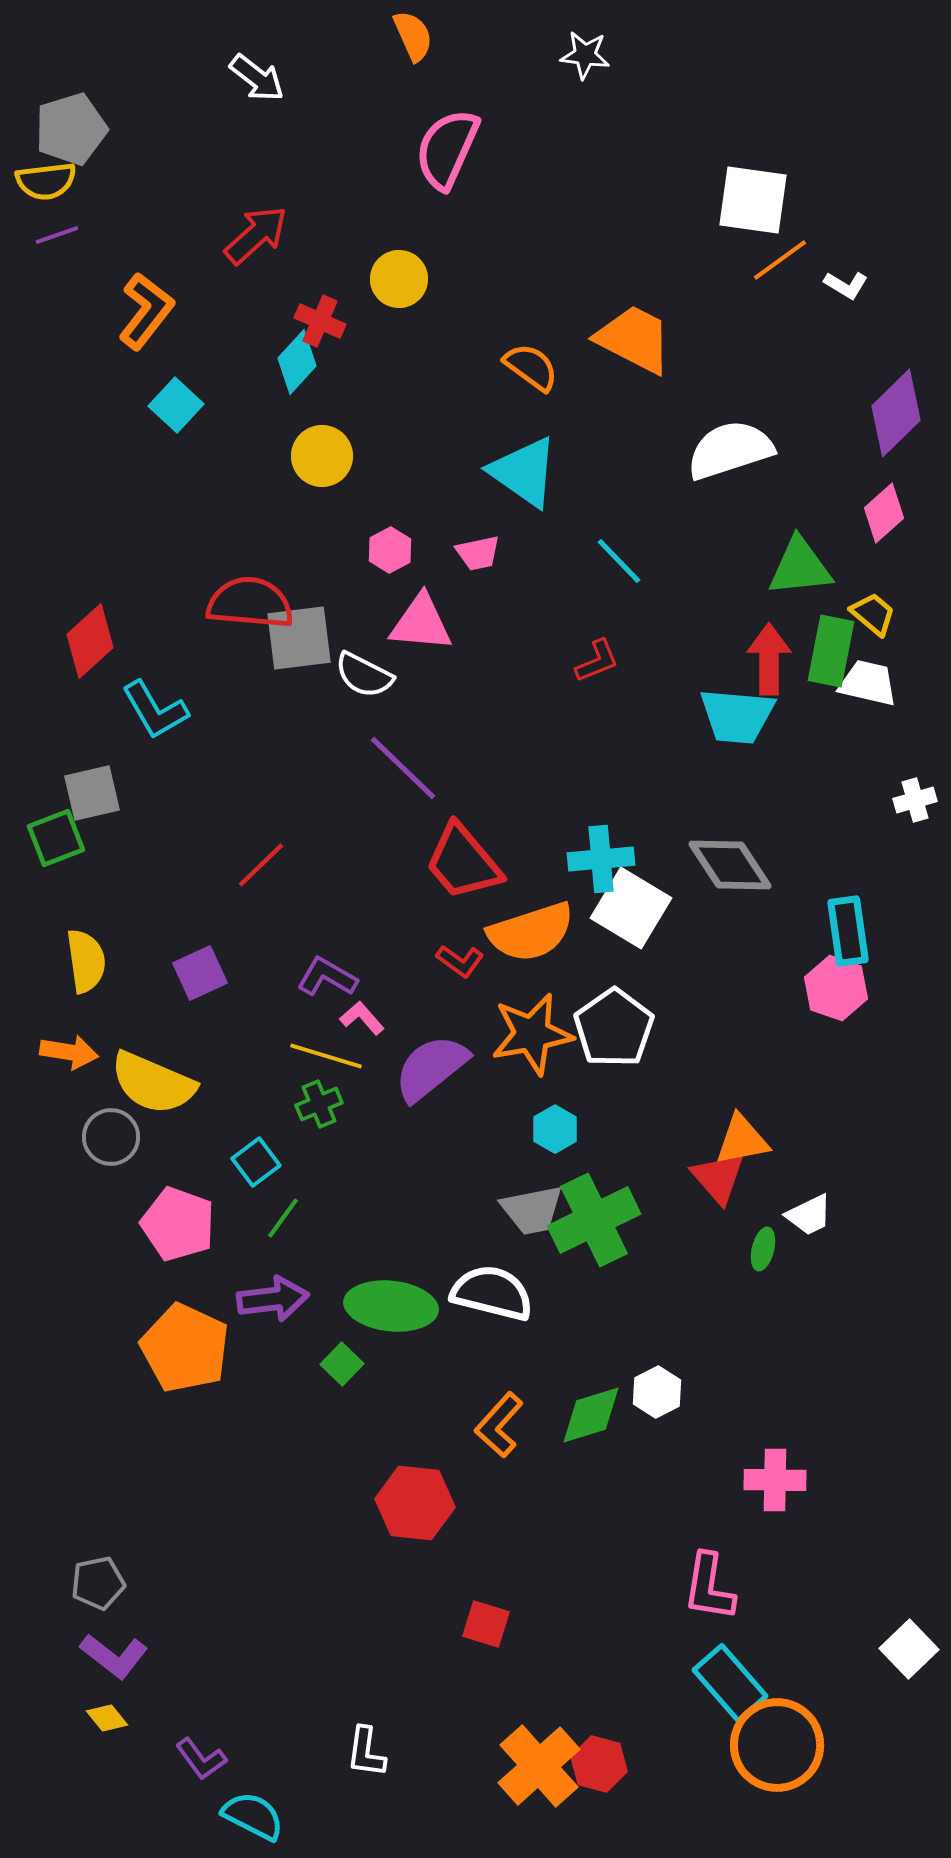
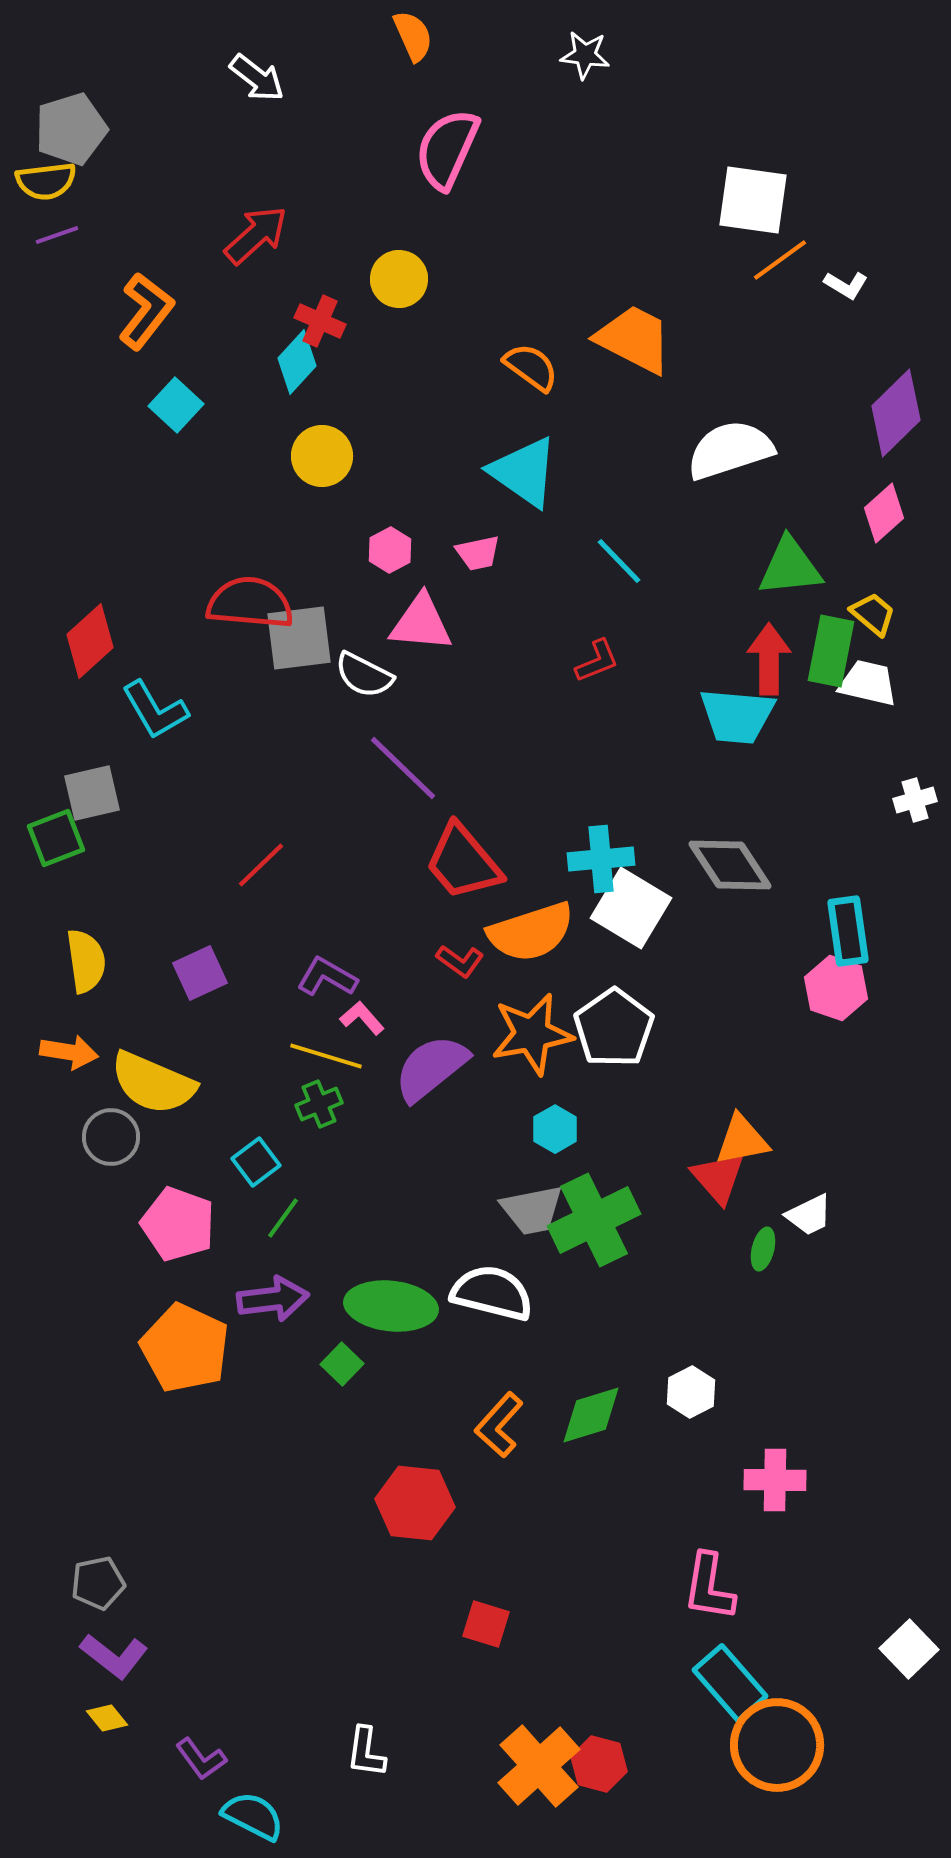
green triangle at (800, 567): moved 10 px left
white hexagon at (657, 1392): moved 34 px right
